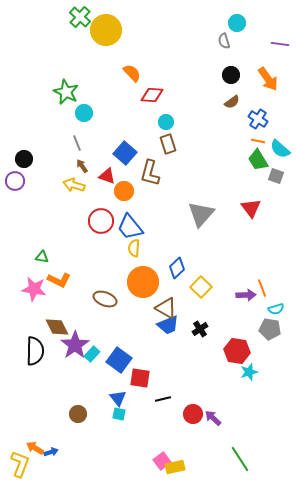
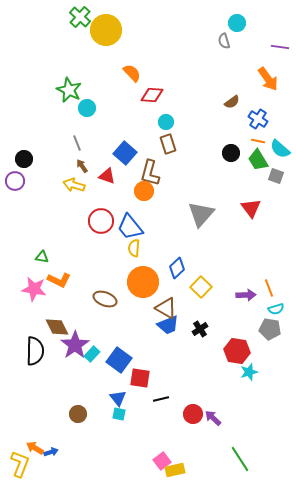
purple line at (280, 44): moved 3 px down
black circle at (231, 75): moved 78 px down
green star at (66, 92): moved 3 px right, 2 px up
cyan circle at (84, 113): moved 3 px right, 5 px up
orange circle at (124, 191): moved 20 px right
orange line at (262, 288): moved 7 px right
black line at (163, 399): moved 2 px left
yellow rectangle at (175, 467): moved 3 px down
